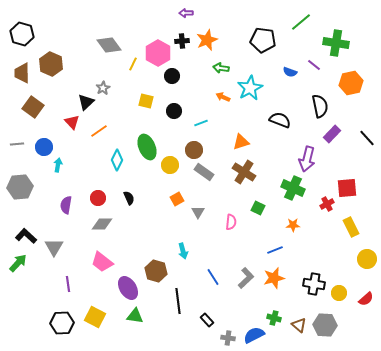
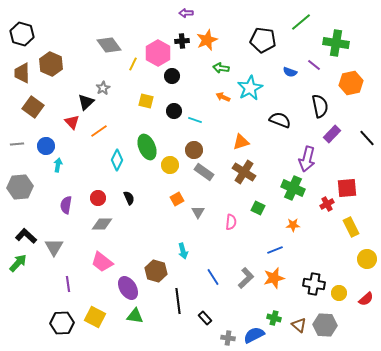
cyan line at (201, 123): moved 6 px left, 3 px up; rotated 40 degrees clockwise
blue circle at (44, 147): moved 2 px right, 1 px up
black rectangle at (207, 320): moved 2 px left, 2 px up
